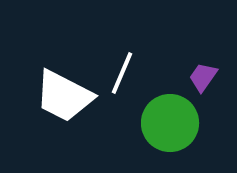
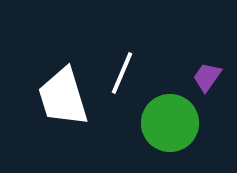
purple trapezoid: moved 4 px right
white trapezoid: moved 1 px left, 1 px down; rotated 46 degrees clockwise
